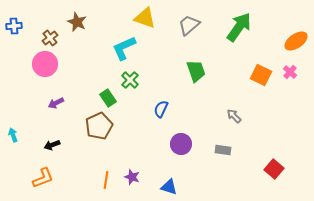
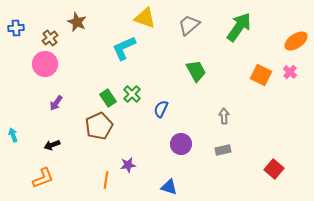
blue cross: moved 2 px right, 2 px down
green trapezoid: rotated 10 degrees counterclockwise
green cross: moved 2 px right, 14 px down
purple arrow: rotated 28 degrees counterclockwise
gray arrow: moved 10 px left; rotated 42 degrees clockwise
gray rectangle: rotated 21 degrees counterclockwise
purple star: moved 4 px left, 12 px up; rotated 28 degrees counterclockwise
